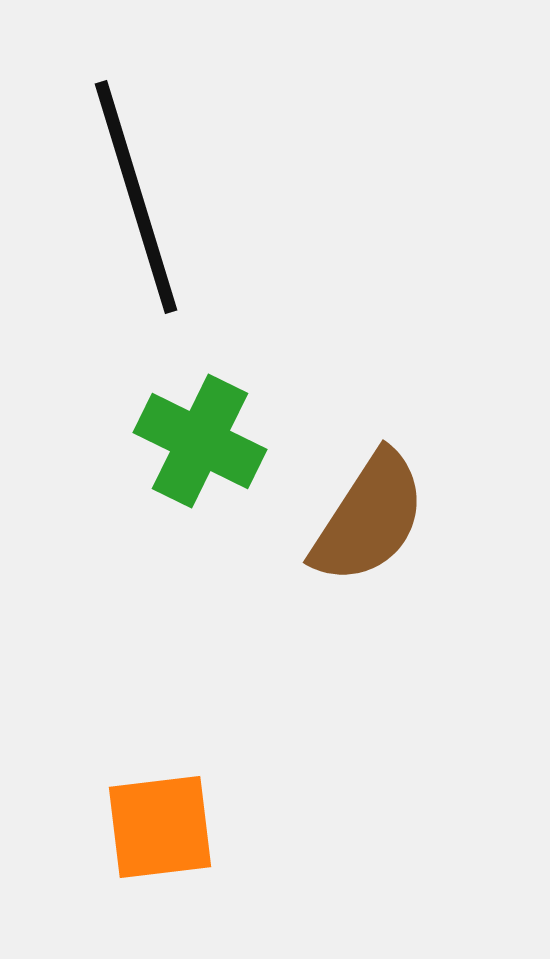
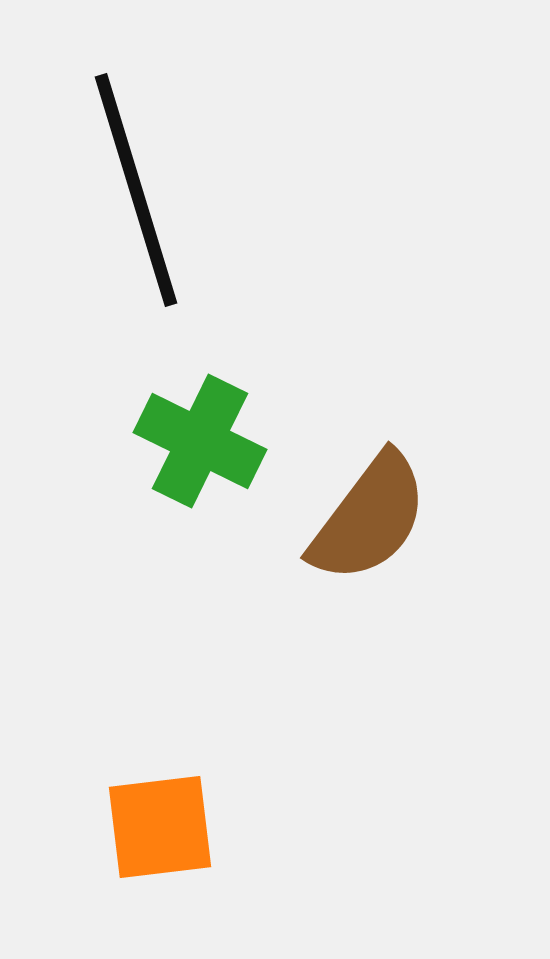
black line: moved 7 px up
brown semicircle: rotated 4 degrees clockwise
